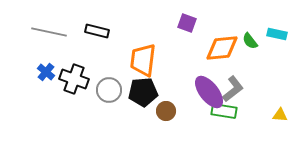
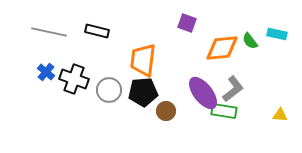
purple ellipse: moved 6 px left, 1 px down
